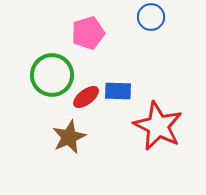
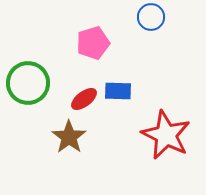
pink pentagon: moved 5 px right, 10 px down
green circle: moved 24 px left, 8 px down
red ellipse: moved 2 px left, 2 px down
red star: moved 8 px right, 9 px down
brown star: rotated 12 degrees counterclockwise
